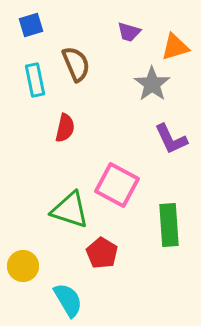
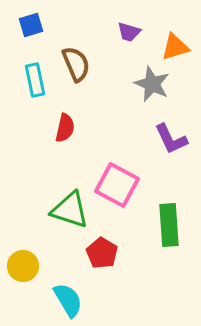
gray star: rotated 12 degrees counterclockwise
